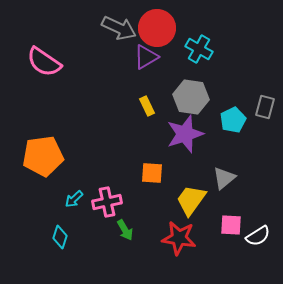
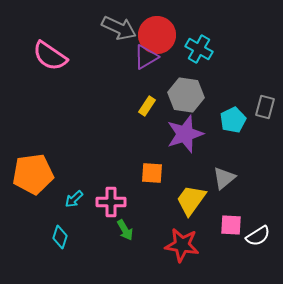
red circle: moved 7 px down
pink semicircle: moved 6 px right, 6 px up
gray hexagon: moved 5 px left, 2 px up
yellow rectangle: rotated 60 degrees clockwise
orange pentagon: moved 10 px left, 18 px down
pink cross: moved 4 px right; rotated 12 degrees clockwise
red star: moved 3 px right, 7 px down
